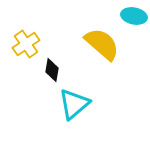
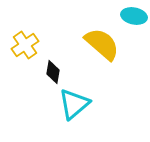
yellow cross: moved 1 px left, 1 px down
black diamond: moved 1 px right, 2 px down
